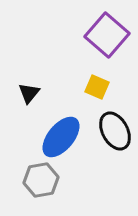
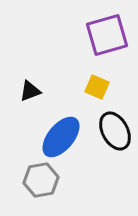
purple square: rotated 33 degrees clockwise
black triangle: moved 1 px right, 2 px up; rotated 30 degrees clockwise
